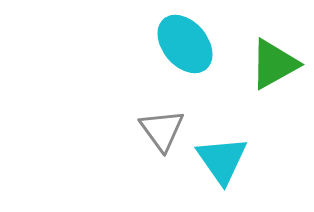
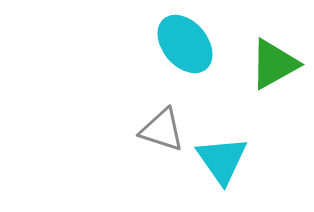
gray triangle: rotated 36 degrees counterclockwise
